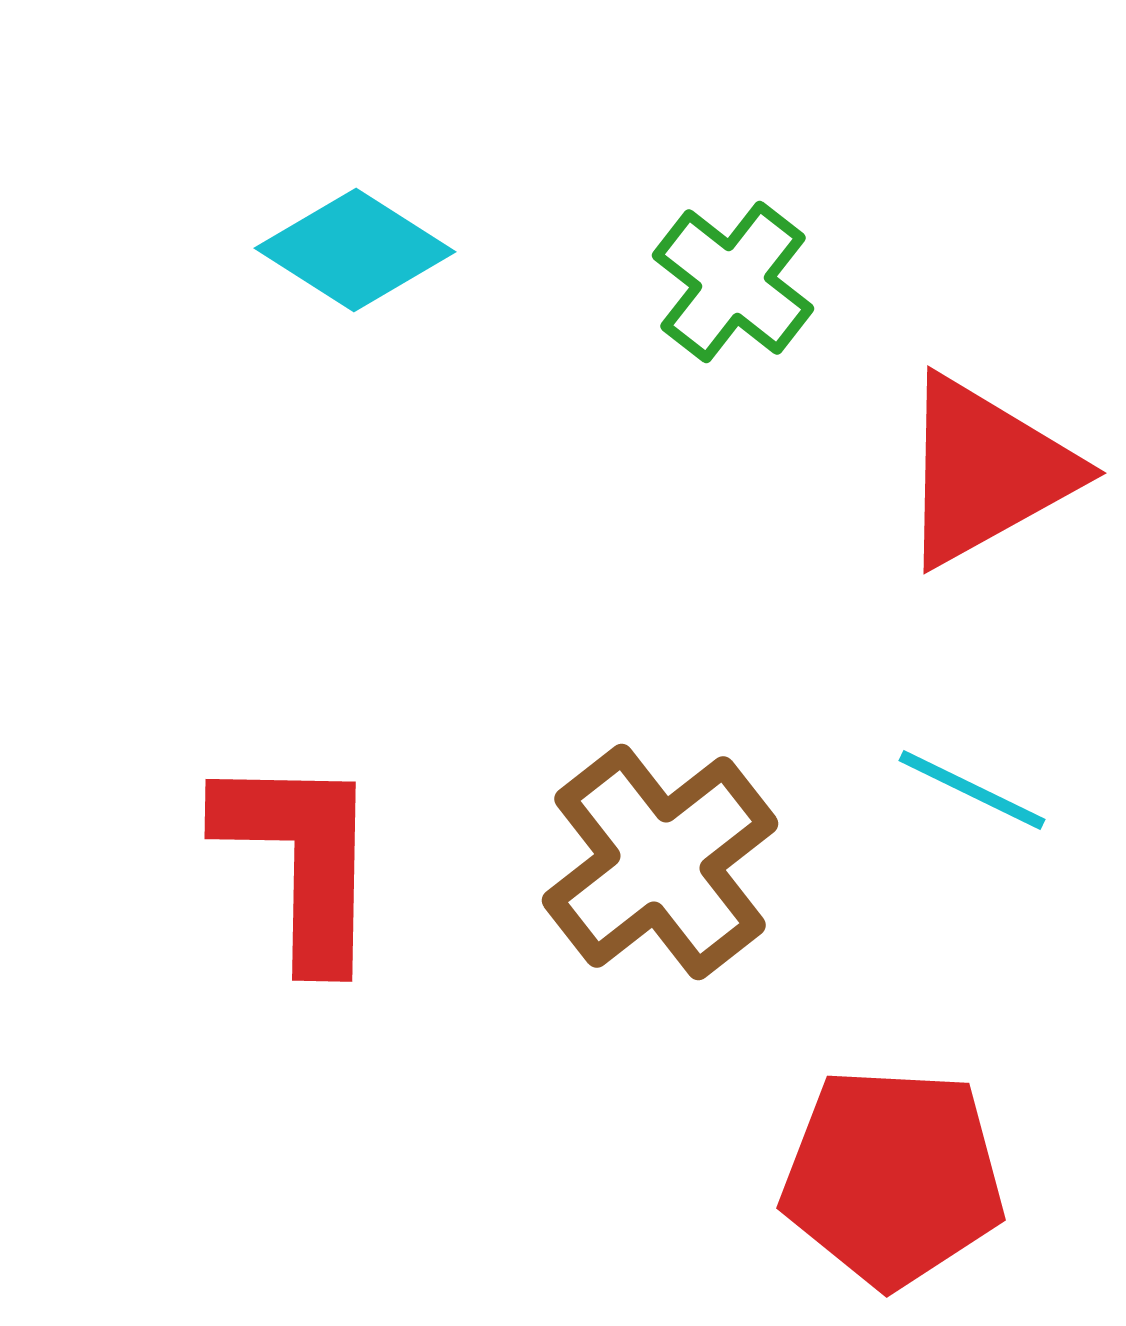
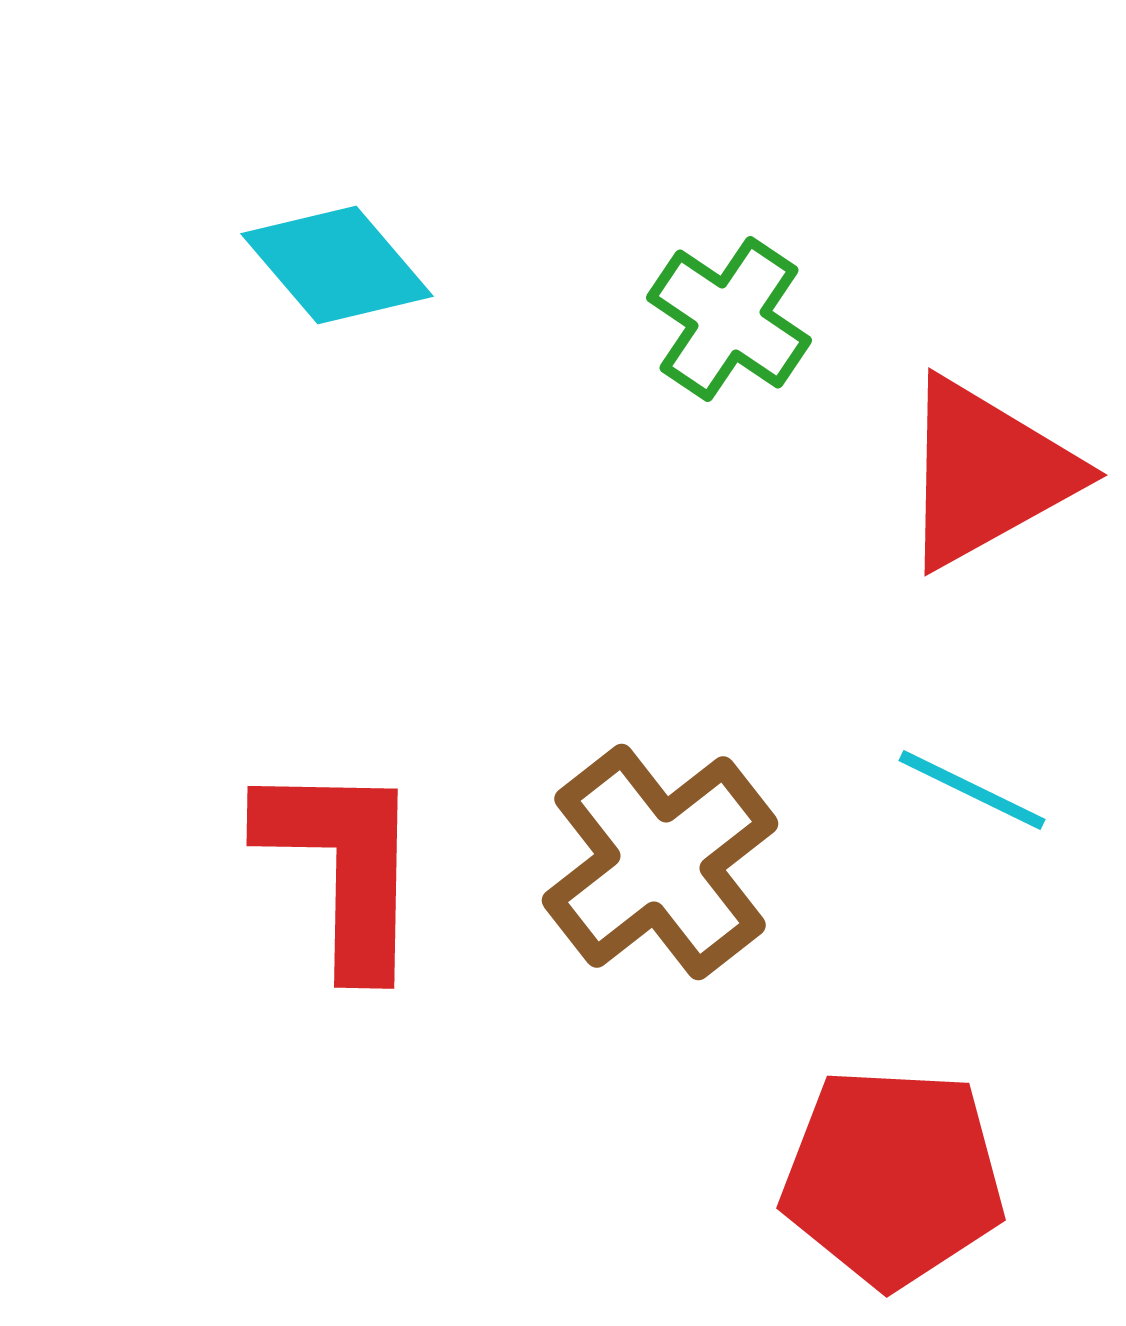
cyan diamond: moved 18 px left, 15 px down; rotated 17 degrees clockwise
green cross: moved 4 px left, 37 px down; rotated 4 degrees counterclockwise
red triangle: moved 1 px right, 2 px down
red L-shape: moved 42 px right, 7 px down
